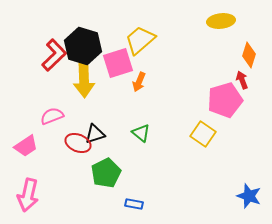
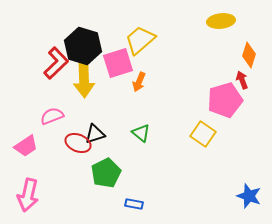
red L-shape: moved 2 px right, 8 px down
